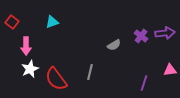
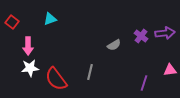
cyan triangle: moved 2 px left, 3 px up
pink arrow: moved 2 px right
white star: moved 1 px up; rotated 18 degrees clockwise
